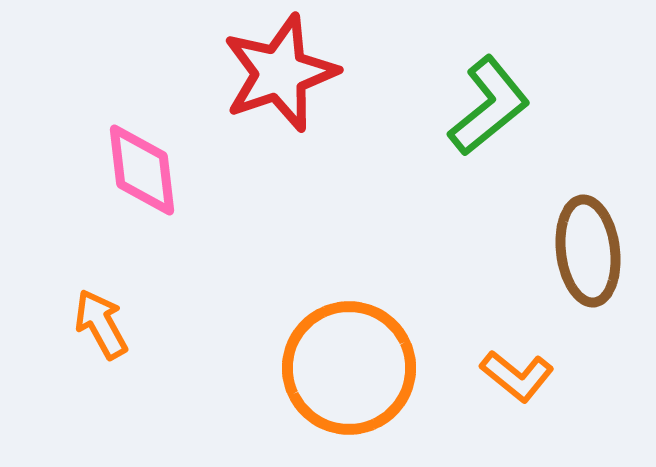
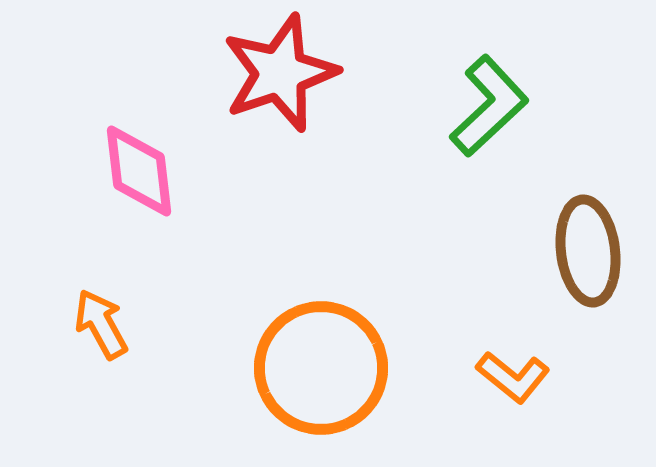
green L-shape: rotated 4 degrees counterclockwise
pink diamond: moved 3 px left, 1 px down
orange circle: moved 28 px left
orange L-shape: moved 4 px left, 1 px down
